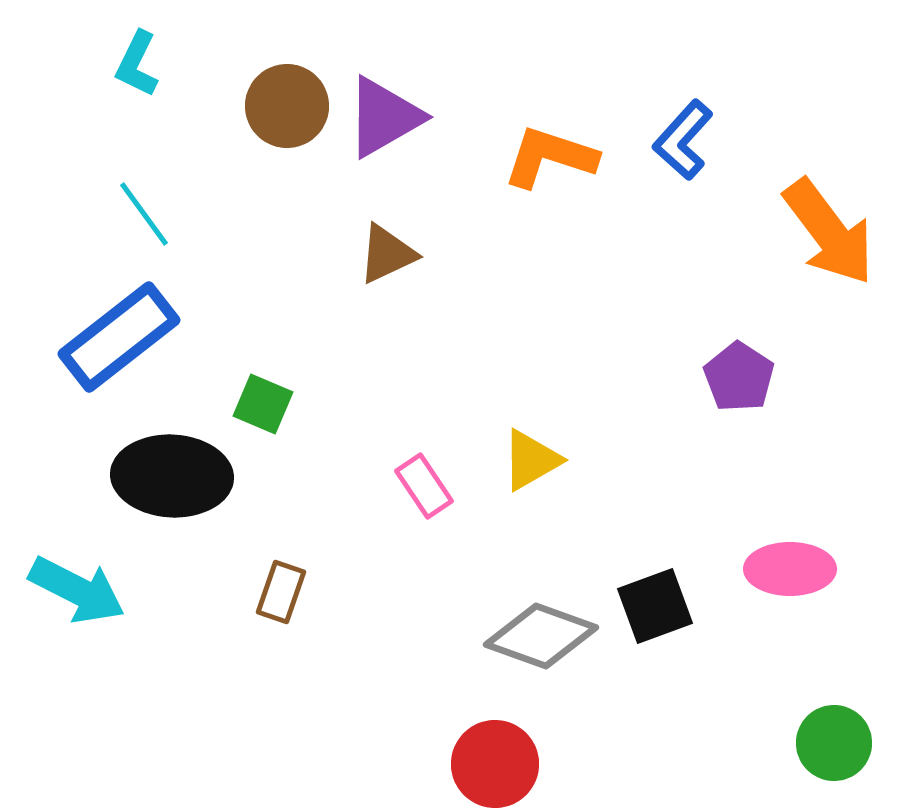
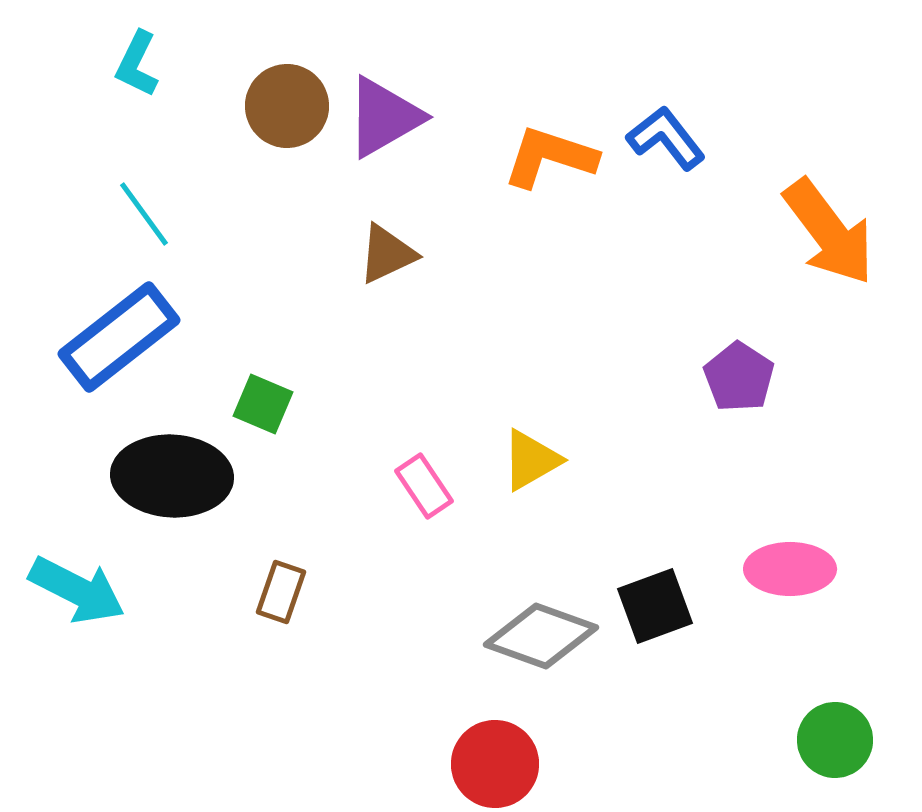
blue L-shape: moved 17 px left, 2 px up; rotated 100 degrees clockwise
green circle: moved 1 px right, 3 px up
